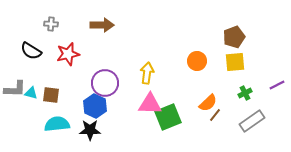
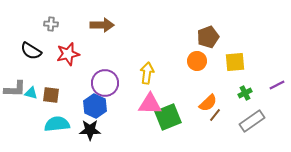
brown pentagon: moved 26 px left
